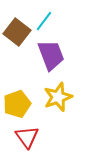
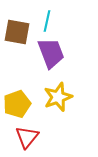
cyan line: moved 3 px right; rotated 25 degrees counterclockwise
brown square: rotated 28 degrees counterclockwise
purple trapezoid: moved 2 px up
red triangle: rotated 15 degrees clockwise
